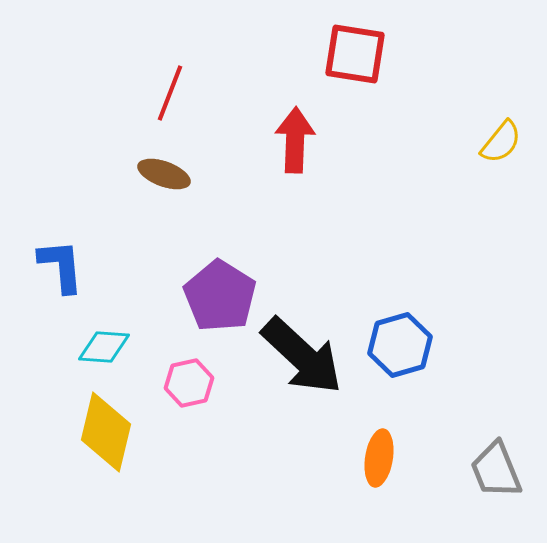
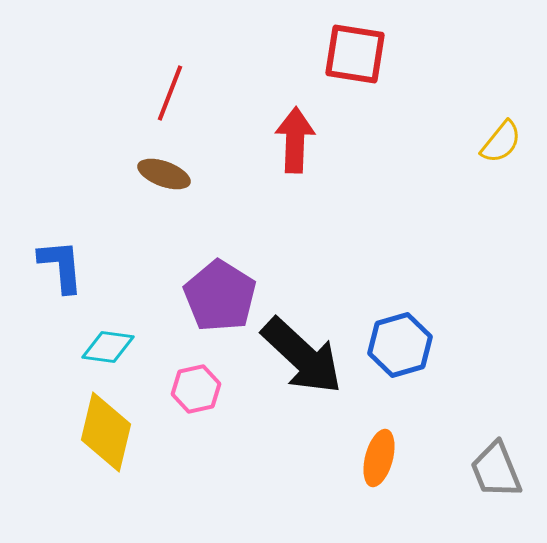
cyan diamond: moved 4 px right; rotated 4 degrees clockwise
pink hexagon: moved 7 px right, 6 px down
orange ellipse: rotated 6 degrees clockwise
